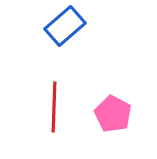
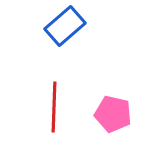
pink pentagon: rotated 15 degrees counterclockwise
